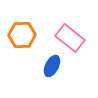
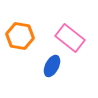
orange hexagon: moved 2 px left, 1 px down; rotated 12 degrees clockwise
